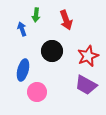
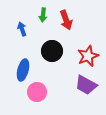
green arrow: moved 7 px right
